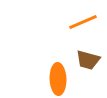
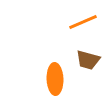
orange ellipse: moved 3 px left
